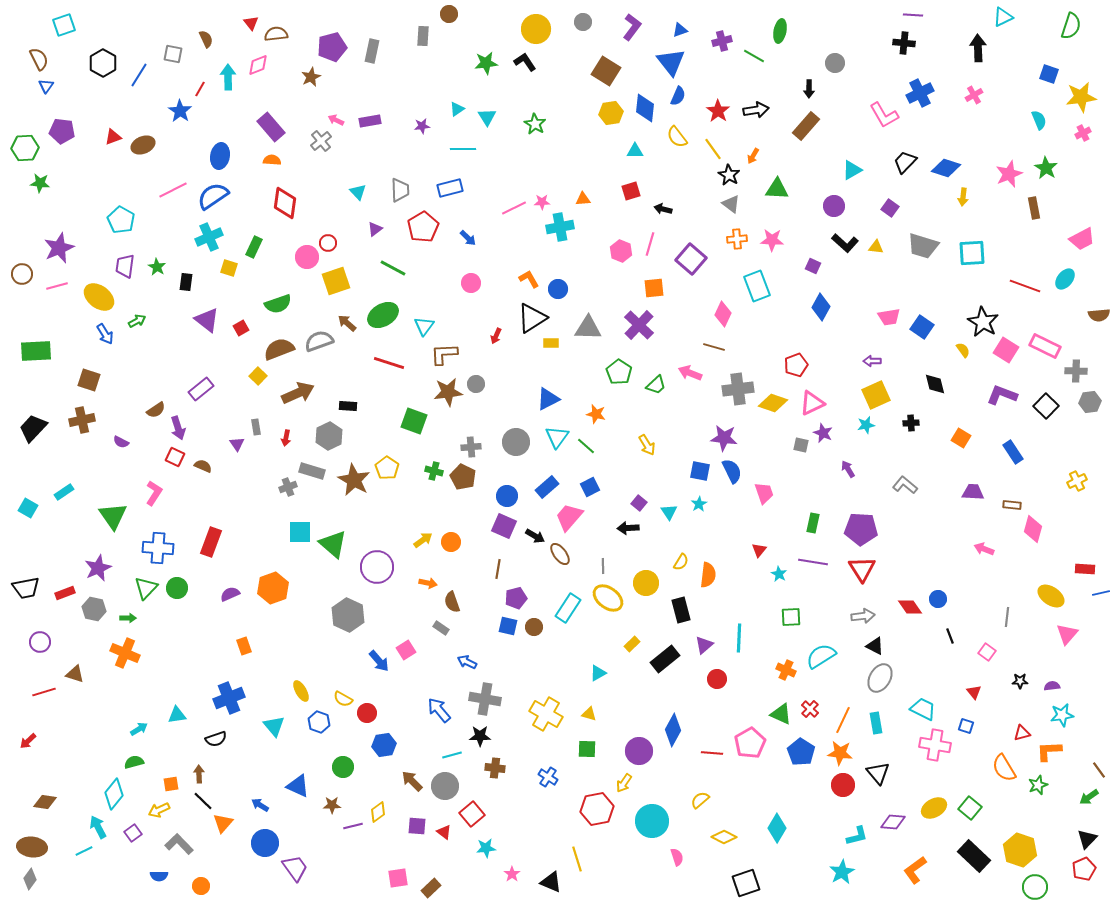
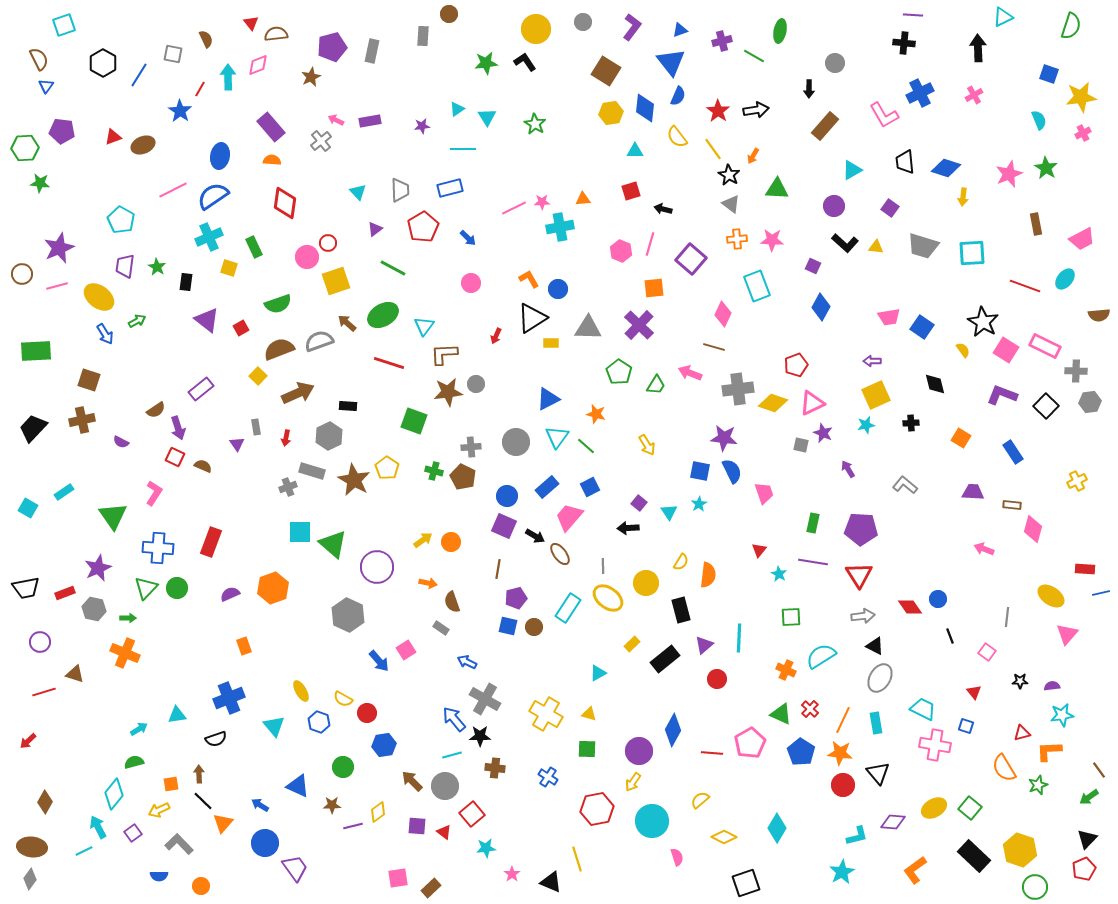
brown rectangle at (806, 126): moved 19 px right
black trapezoid at (905, 162): rotated 50 degrees counterclockwise
brown rectangle at (1034, 208): moved 2 px right, 16 px down
green rectangle at (254, 247): rotated 50 degrees counterclockwise
green trapezoid at (656, 385): rotated 15 degrees counterclockwise
red triangle at (862, 569): moved 3 px left, 6 px down
gray cross at (485, 699): rotated 20 degrees clockwise
blue arrow at (439, 710): moved 15 px right, 9 px down
yellow arrow at (624, 783): moved 9 px right, 1 px up
brown diamond at (45, 802): rotated 70 degrees counterclockwise
